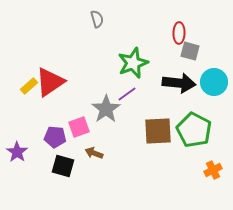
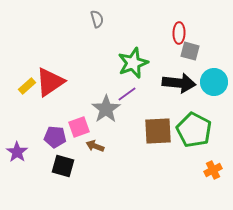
yellow rectangle: moved 2 px left
brown arrow: moved 1 px right, 7 px up
